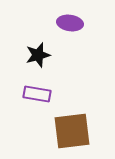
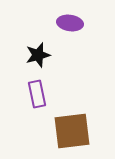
purple rectangle: rotated 68 degrees clockwise
